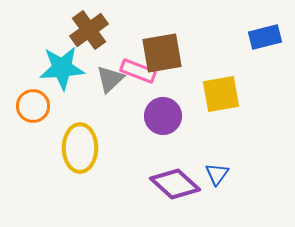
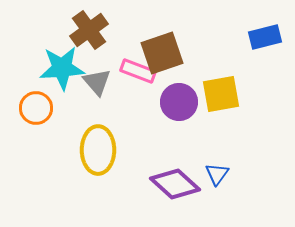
brown square: rotated 9 degrees counterclockwise
gray triangle: moved 13 px left, 3 px down; rotated 28 degrees counterclockwise
orange circle: moved 3 px right, 2 px down
purple circle: moved 16 px right, 14 px up
yellow ellipse: moved 18 px right, 2 px down
